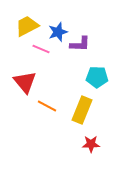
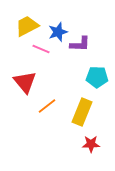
orange line: rotated 66 degrees counterclockwise
yellow rectangle: moved 2 px down
